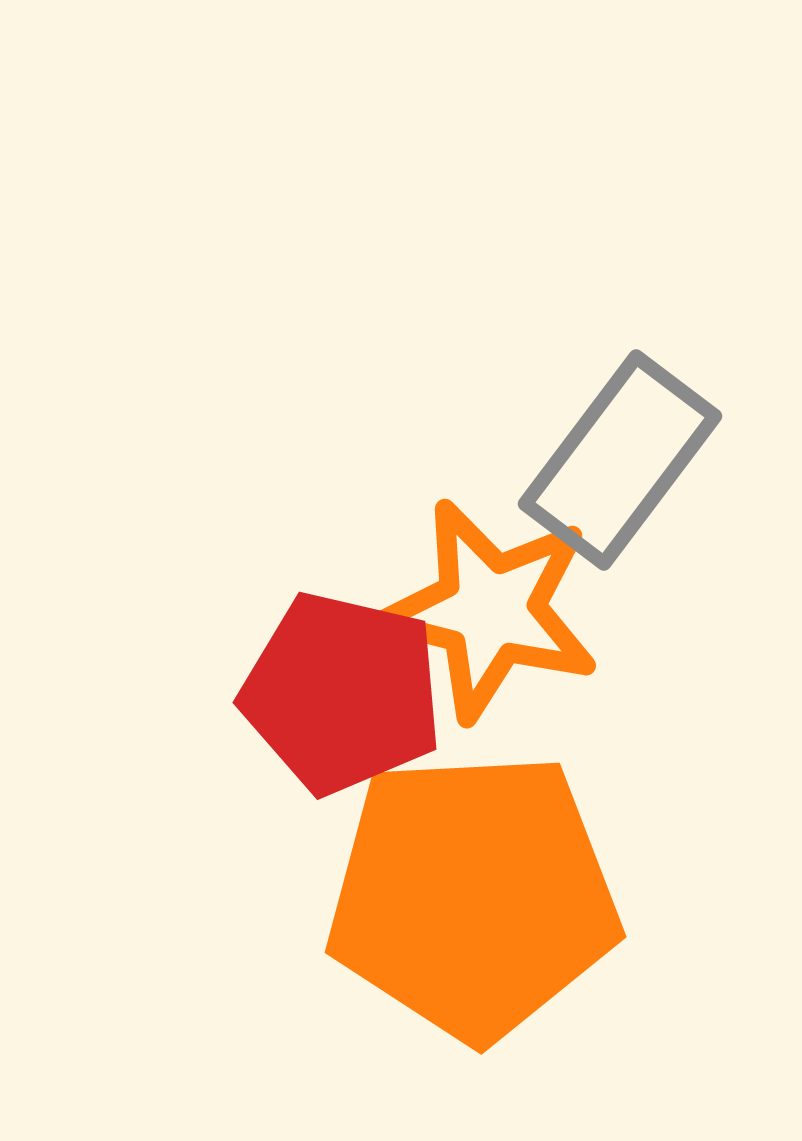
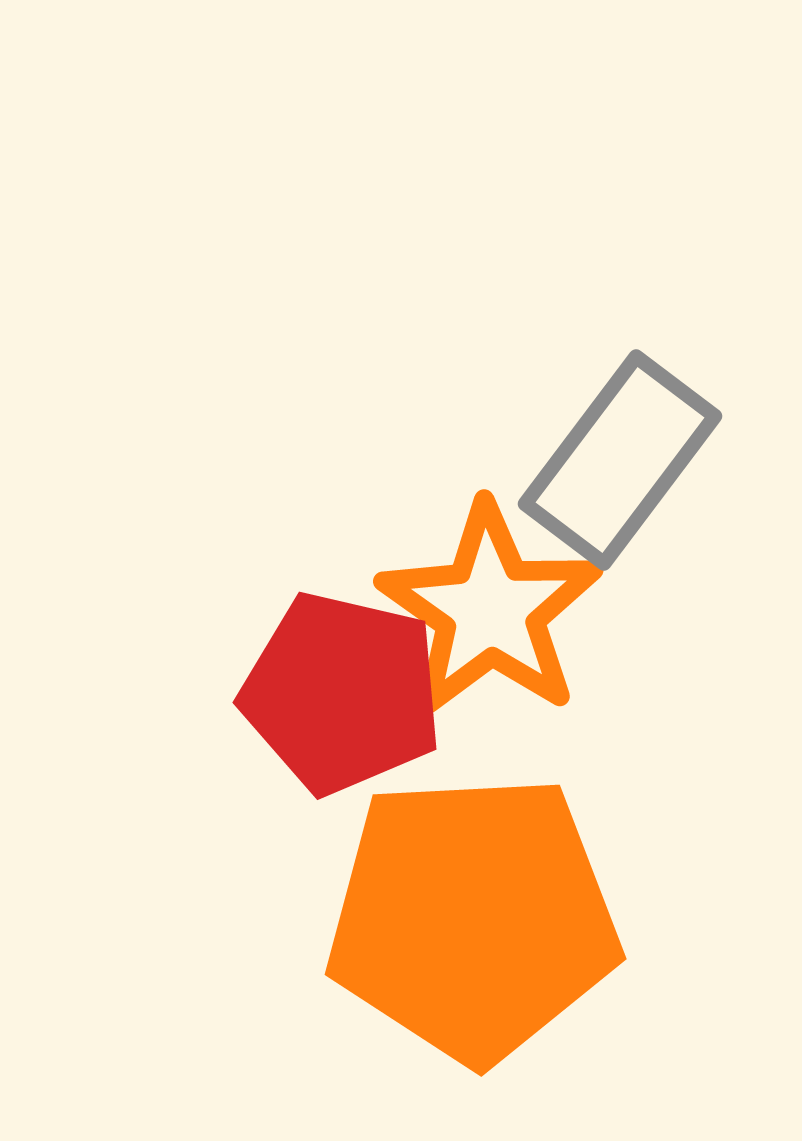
orange star: rotated 21 degrees clockwise
orange pentagon: moved 22 px down
